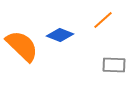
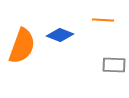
orange line: rotated 45 degrees clockwise
orange semicircle: rotated 66 degrees clockwise
